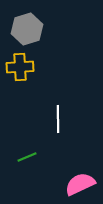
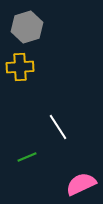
gray hexagon: moved 2 px up
white line: moved 8 px down; rotated 32 degrees counterclockwise
pink semicircle: moved 1 px right
